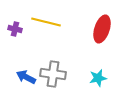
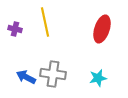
yellow line: moved 1 px left; rotated 64 degrees clockwise
